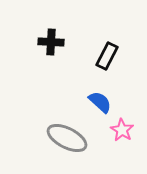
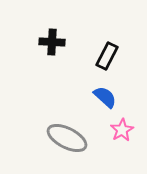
black cross: moved 1 px right
blue semicircle: moved 5 px right, 5 px up
pink star: rotated 10 degrees clockwise
